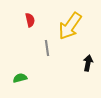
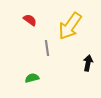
red semicircle: rotated 40 degrees counterclockwise
green semicircle: moved 12 px right
